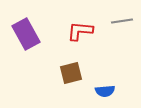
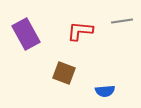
brown square: moved 7 px left; rotated 35 degrees clockwise
